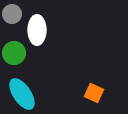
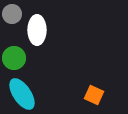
green circle: moved 5 px down
orange square: moved 2 px down
